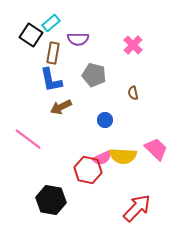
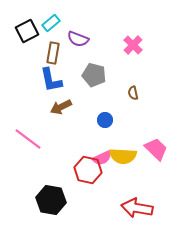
black square: moved 4 px left, 4 px up; rotated 30 degrees clockwise
purple semicircle: rotated 20 degrees clockwise
red arrow: rotated 124 degrees counterclockwise
